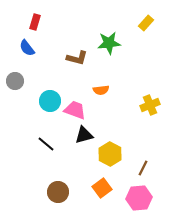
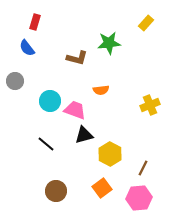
brown circle: moved 2 px left, 1 px up
